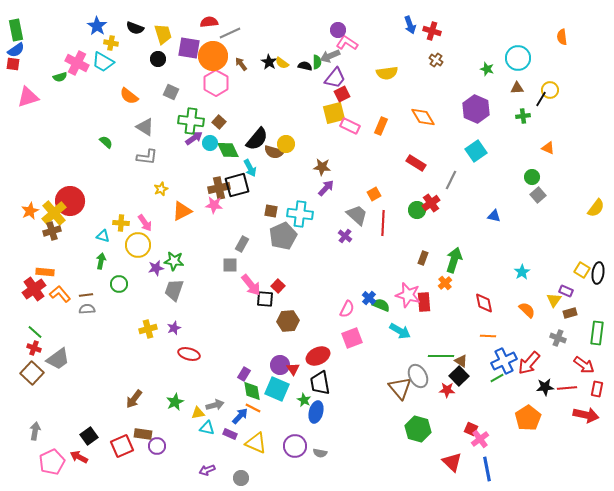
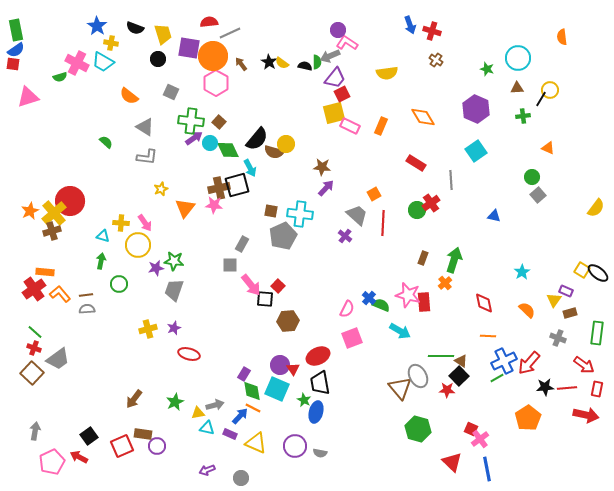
gray line at (451, 180): rotated 30 degrees counterclockwise
orange triangle at (182, 211): moved 3 px right, 3 px up; rotated 25 degrees counterclockwise
black ellipse at (598, 273): rotated 60 degrees counterclockwise
